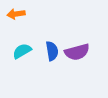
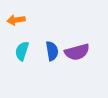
orange arrow: moved 6 px down
cyan semicircle: rotated 42 degrees counterclockwise
